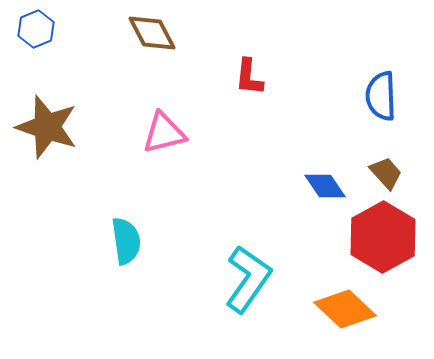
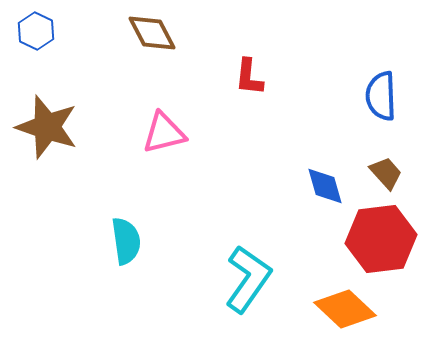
blue hexagon: moved 2 px down; rotated 12 degrees counterclockwise
blue diamond: rotated 18 degrees clockwise
red hexagon: moved 2 px left, 2 px down; rotated 22 degrees clockwise
